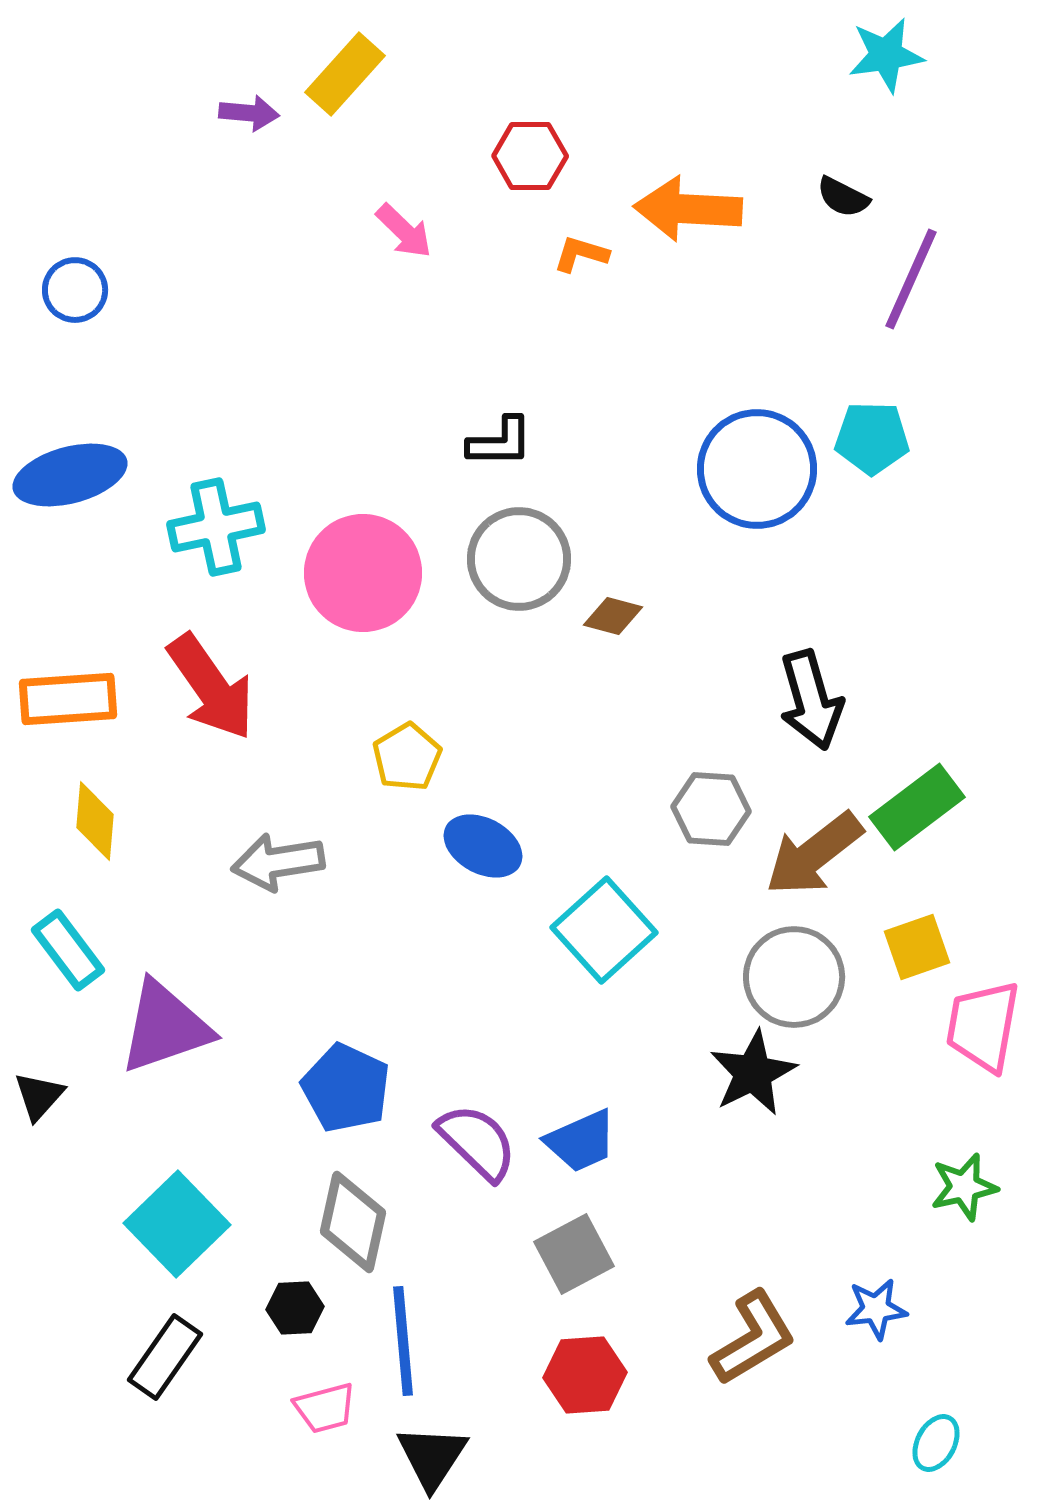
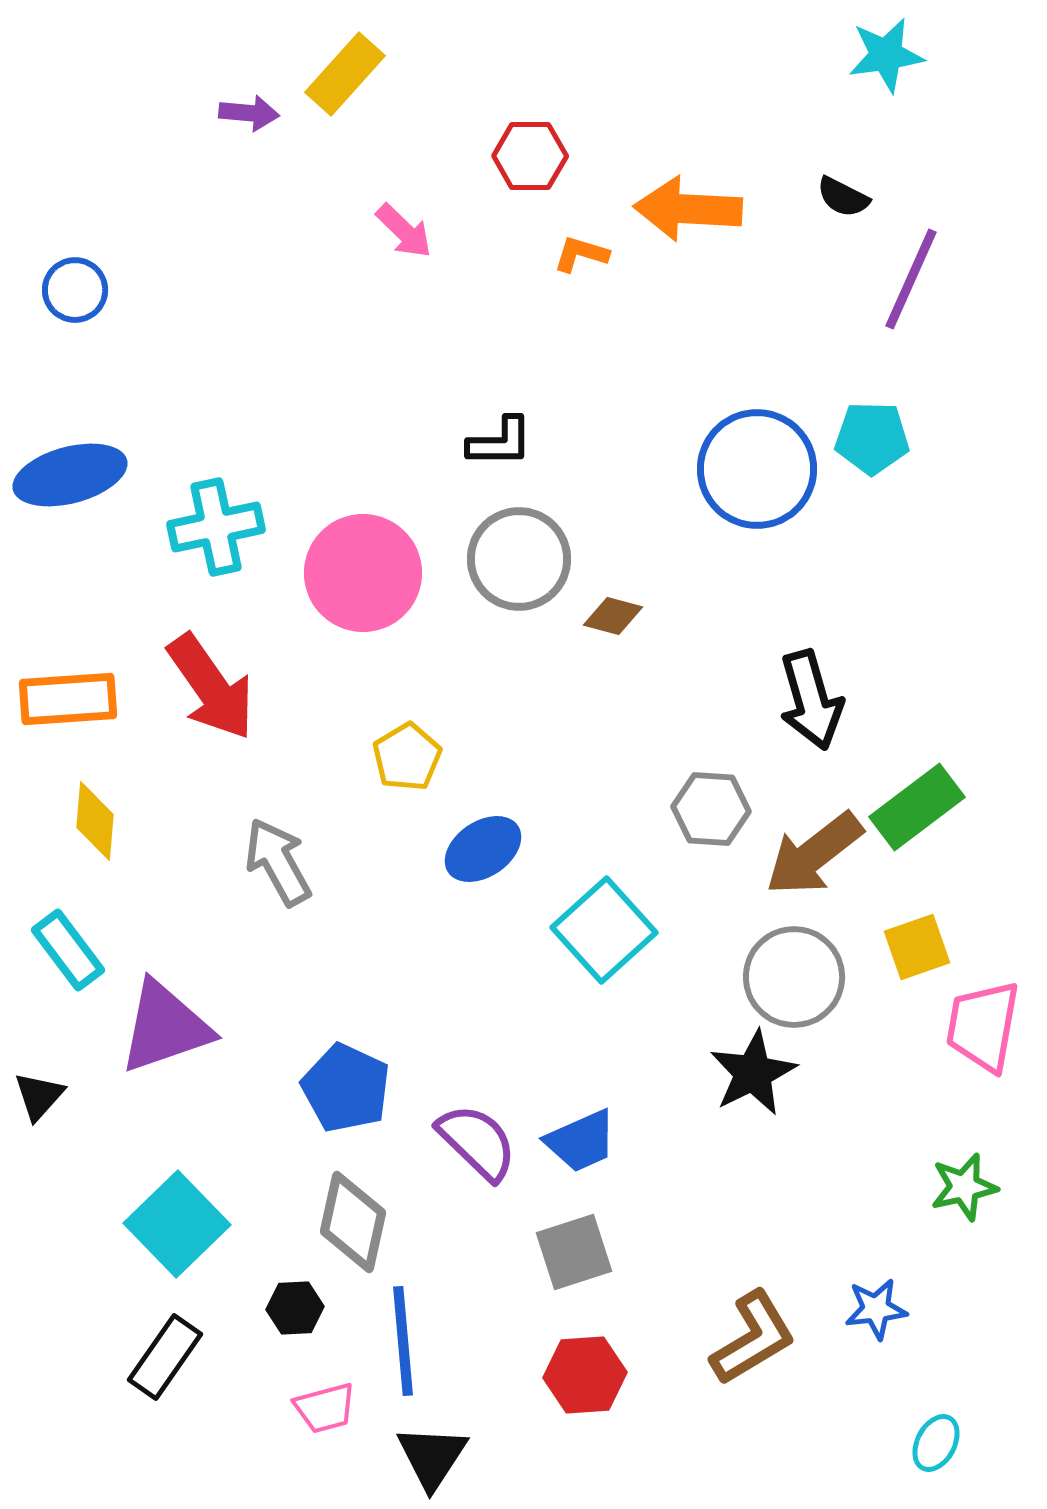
blue ellipse at (483, 846): moved 3 px down; rotated 62 degrees counterclockwise
gray arrow at (278, 862): rotated 70 degrees clockwise
gray square at (574, 1254): moved 2 px up; rotated 10 degrees clockwise
